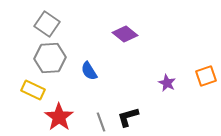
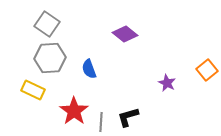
blue semicircle: moved 2 px up; rotated 12 degrees clockwise
orange square: moved 1 px right, 6 px up; rotated 20 degrees counterclockwise
red star: moved 15 px right, 6 px up
gray line: rotated 24 degrees clockwise
